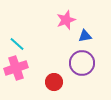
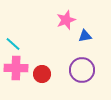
cyan line: moved 4 px left
purple circle: moved 7 px down
pink cross: rotated 20 degrees clockwise
red circle: moved 12 px left, 8 px up
